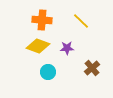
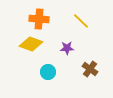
orange cross: moved 3 px left, 1 px up
yellow diamond: moved 7 px left, 2 px up
brown cross: moved 2 px left, 1 px down; rotated 14 degrees counterclockwise
